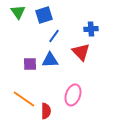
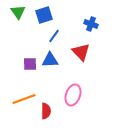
blue cross: moved 5 px up; rotated 24 degrees clockwise
orange line: rotated 55 degrees counterclockwise
